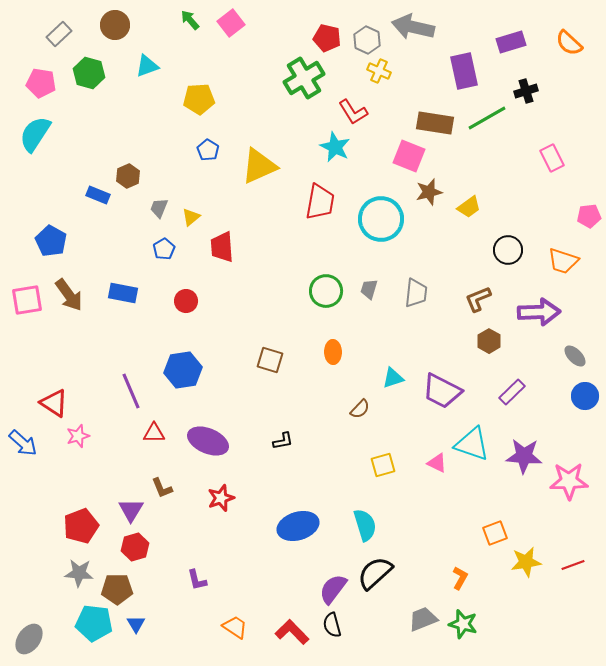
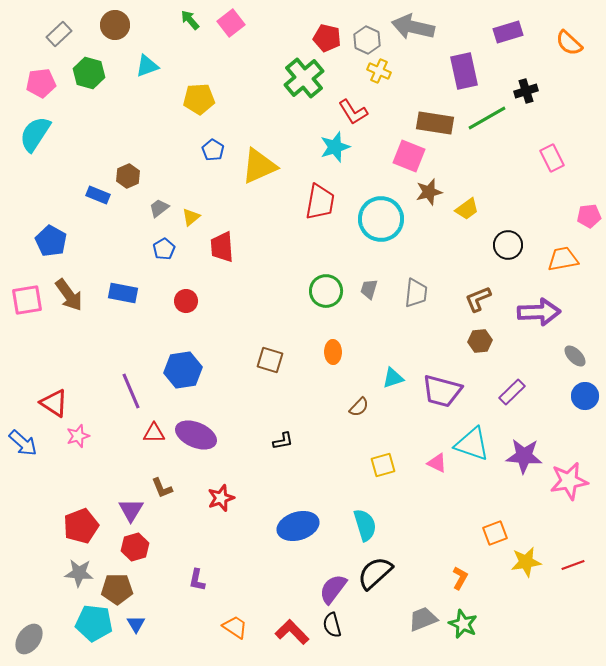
purple rectangle at (511, 42): moved 3 px left, 10 px up
green cross at (304, 78): rotated 9 degrees counterclockwise
pink pentagon at (41, 83): rotated 16 degrees counterclockwise
cyan star at (335, 147): rotated 28 degrees clockwise
blue pentagon at (208, 150): moved 5 px right
yellow trapezoid at (469, 207): moved 2 px left, 2 px down
gray trapezoid at (159, 208): rotated 30 degrees clockwise
black circle at (508, 250): moved 5 px up
orange trapezoid at (563, 261): moved 2 px up; rotated 152 degrees clockwise
brown hexagon at (489, 341): moved 9 px left; rotated 25 degrees clockwise
purple trapezoid at (442, 391): rotated 12 degrees counterclockwise
brown semicircle at (360, 409): moved 1 px left, 2 px up
purple ellipse at (208, 441): moved 12 px left, 6 px up
pink star at (569, 481): rotated 9 degrees counterclockwise
purple L-shape at (197, 580): rotated 25 degrees clockwise
green star at (463, 624): rotated 8 degrees clockwise
